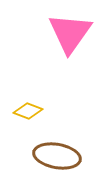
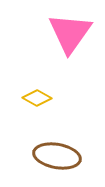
yellow diamond: moved 9 px right, 13 px up; rotated 8 degrees clockwise
